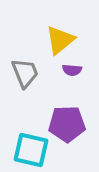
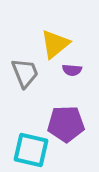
yellow triangle: moved 5 px left, 4 px down
purple pentagon: moved 1 px left
